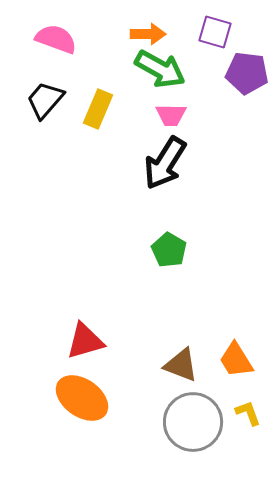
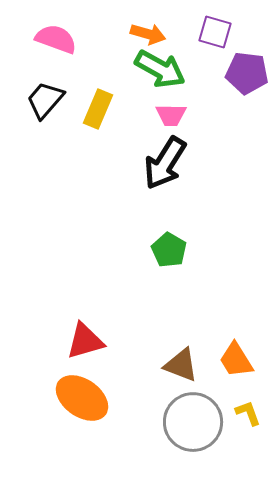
orange arrow: rotated 16 degrees clockwise
